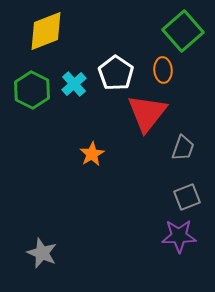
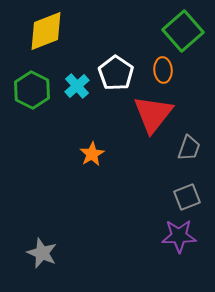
cyan cross: moved 3 px right, 2 px down
red triangle: moved 6 px right, 1 px down
gray trapezoid: moved 6 px right
